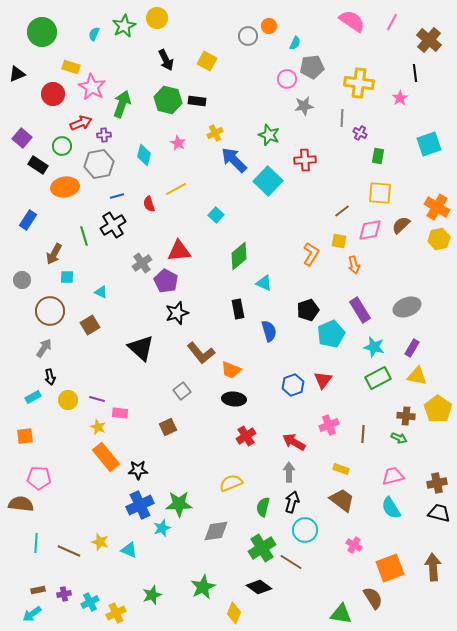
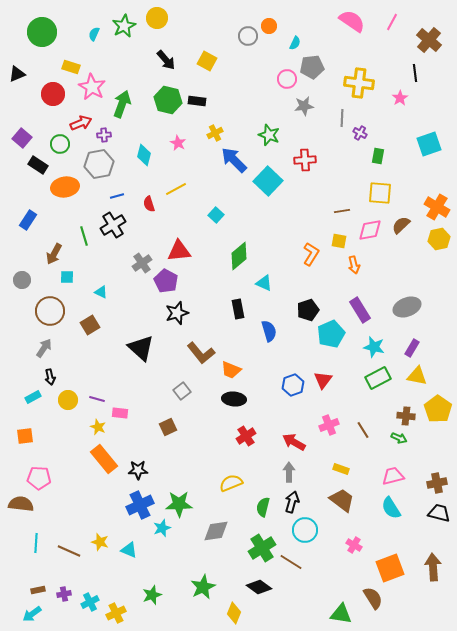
black arrow at (166, 60): rotated 15 degrees counterclockwise
green circle at (62, 146): moved 2 px left, 2 px up
brown line at (342, 211): rotated 28 degrees clockwise
brown line at (363, 434): moved 4 px up; rotated 36 degrees counterclockwise
orange rectangle at (106, 457): moved 2 px left, 2 px down
